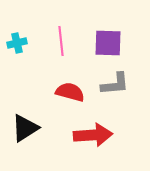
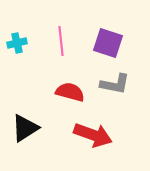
purple square: rotated 16 degrees clockwise
gray L-shape: rotated 16 degrees clockwise
red arrow: rotated 24 degrees clockwise
